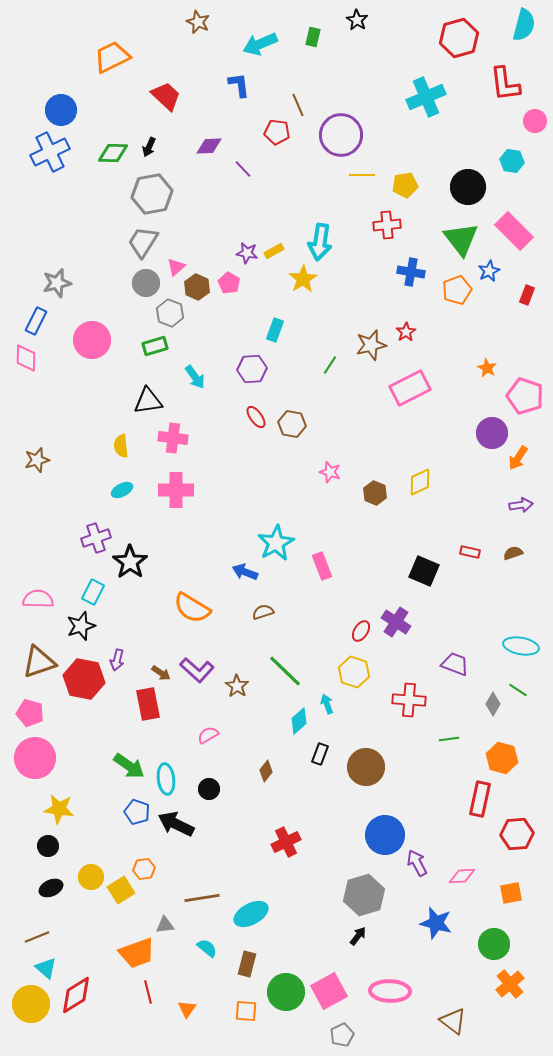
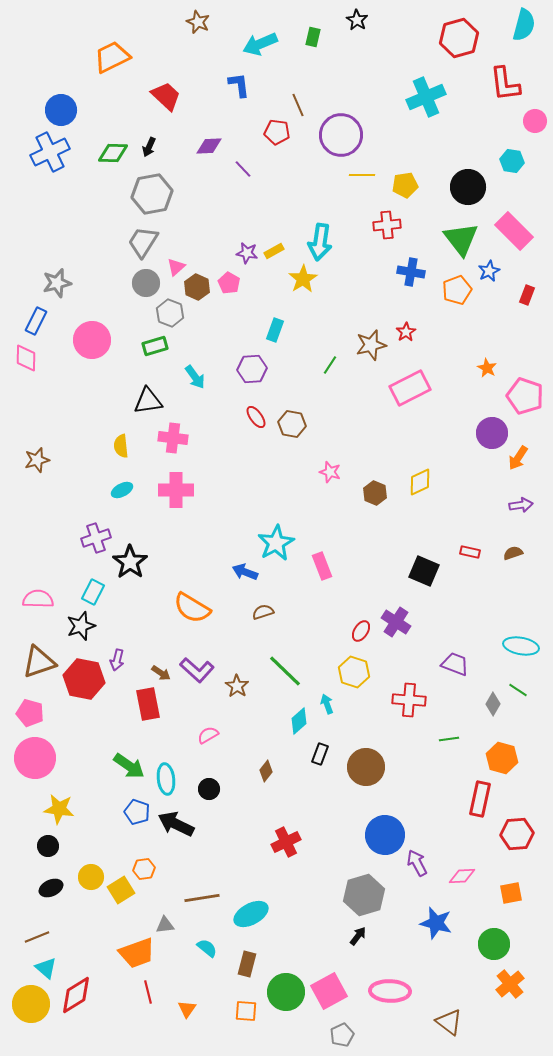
brown triangle at (453, 1021): moved 4 px left, 1 px down
